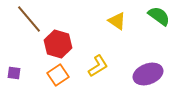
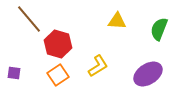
green semicircle: moved 13 px down; rotated 105 degrees counterclockwise
yellow triangle: rotated 30 degrees counterclockwise
purple ellipse: rotated 12 degrees counterclockwise
